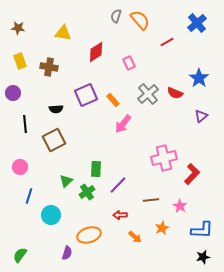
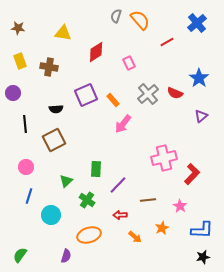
pink circle: moved 6 px right
green cross: moved 8 px down; rotated 21 degrees counterclockwise
brown line: moved 3 px left
purple semicircle: moved 1 px left, 3 px down
